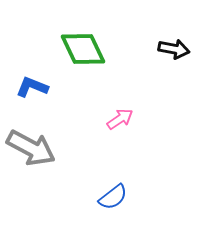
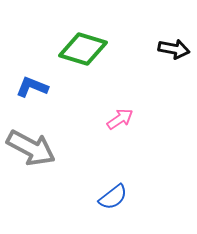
green diamond: rotated 48 degrees counterclockwise
